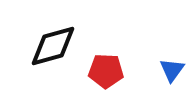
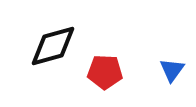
red pentagon: moved 1 px left, 1 px down
